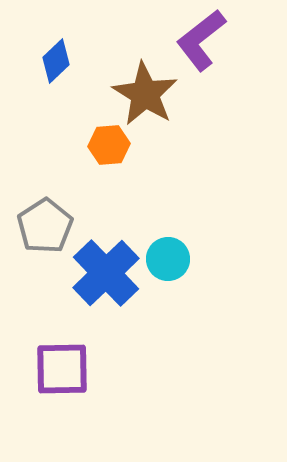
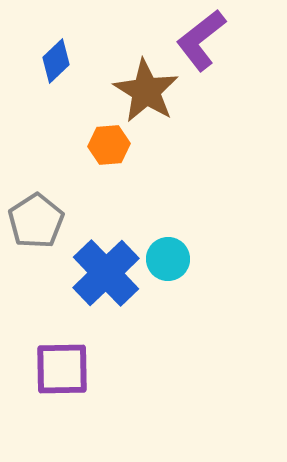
brown star: moved 1 px right, 3 px up
gray pentagon: moved 9 px left, 5 px up
